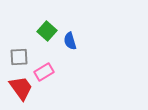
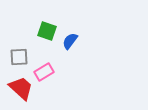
green square: rotated 24 degrees counterclockwise
blue semicircle: rotated 54 degrees clockwise
red trapezoid: rotated 12 degrees counterclockwise
